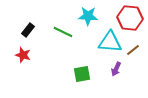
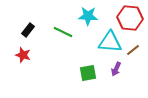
green square: moved 6 px right, 1 px up
